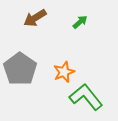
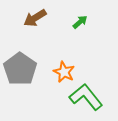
orange star: rotated 25 degrees counterclockwise
